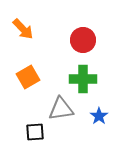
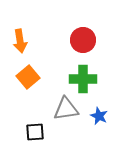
orange arrow: moved 3 px left, 12 px down; rotated 35 degrees clockwise
orange square: rotated 10 degrees counterclockwise
gray triangle: moved 5 px right
blue star: rotated 12 degrees counterclockwise
